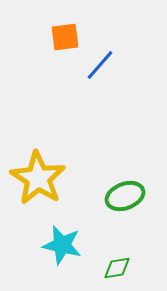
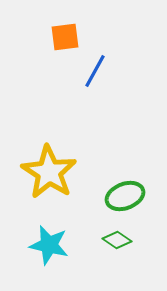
blue line: moved 5 px left, 6 px down; rotated 12 degrees counterclockwise
yellow star: moved 11 px right, 6 px up
cyan star: moved 13 px left
green diamond: moved 28 px up; rotated 44 degrees clockwise
